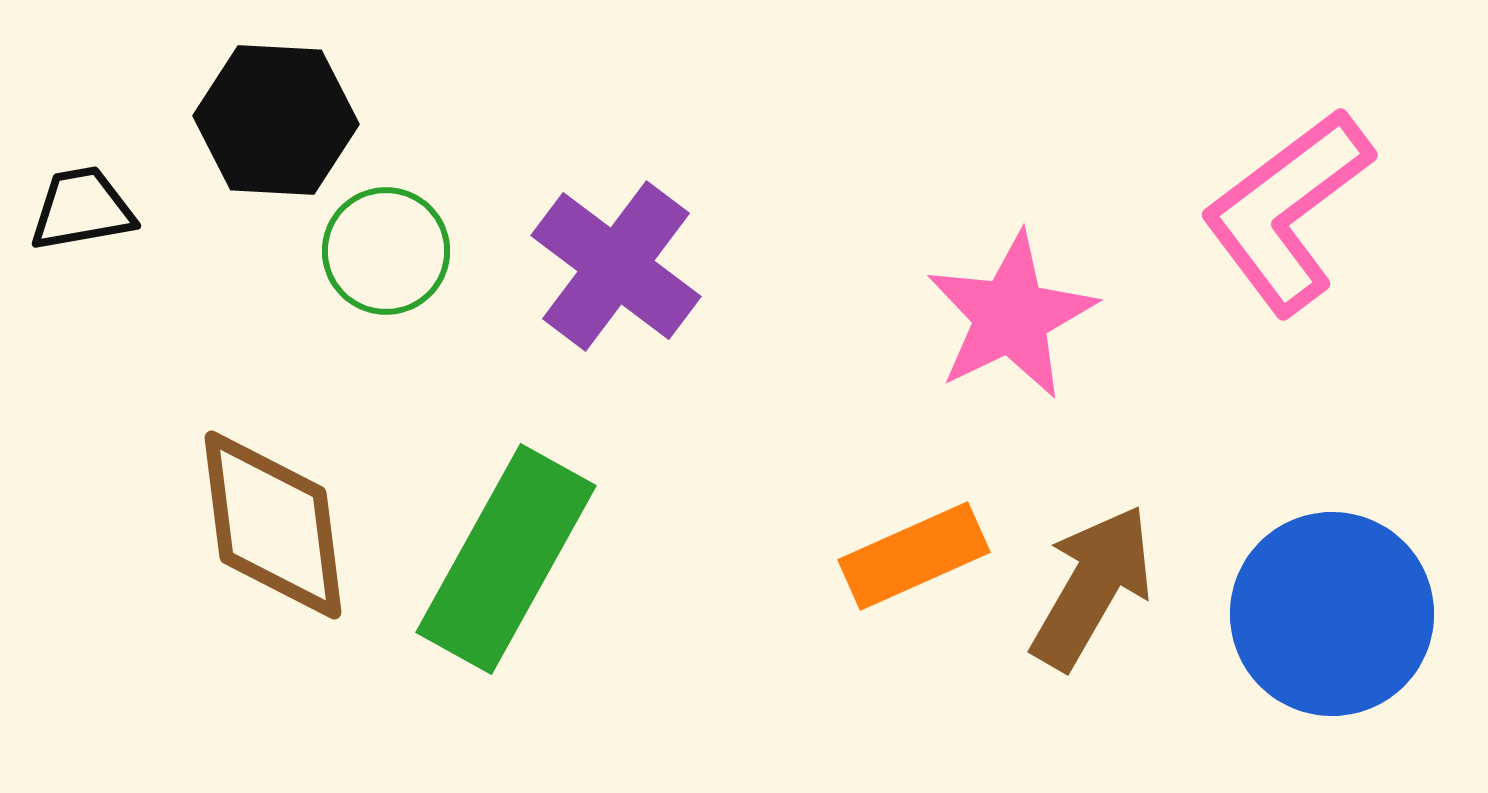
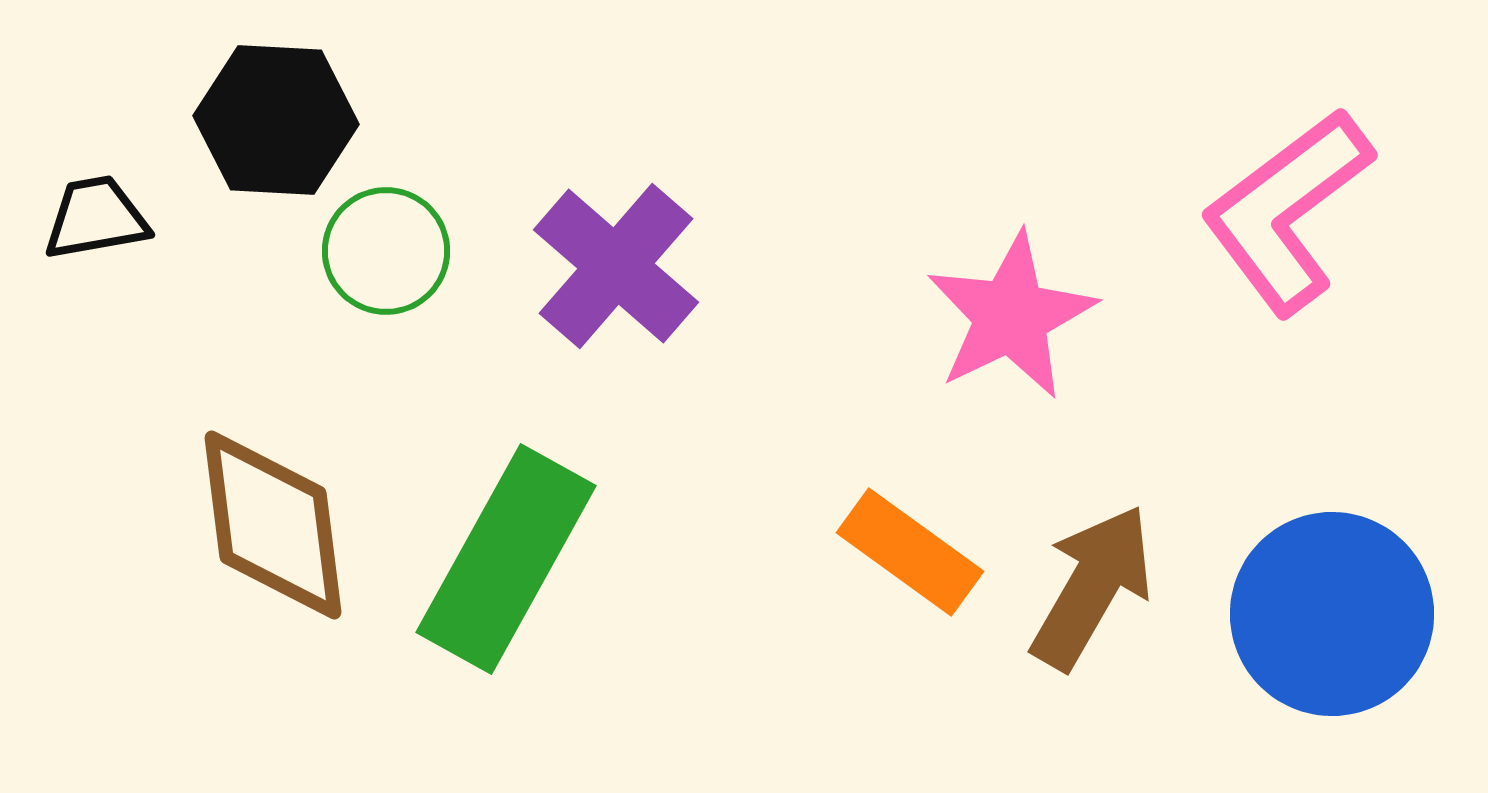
black trapezoid: moved 14 px right, 9 px down
purple cross: rotated 4 degrees clockwise
orange rectangle: moved 4 px left, 4 px up; rotated 60 degrees clockwise
